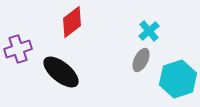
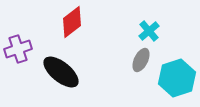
cyan hexagon: moved 1 px left, 1 px up
